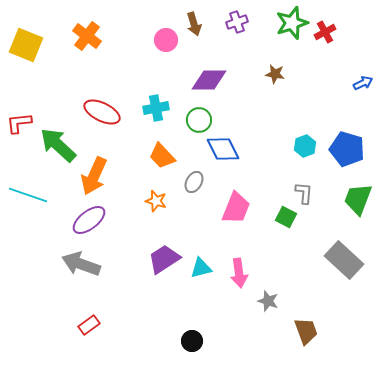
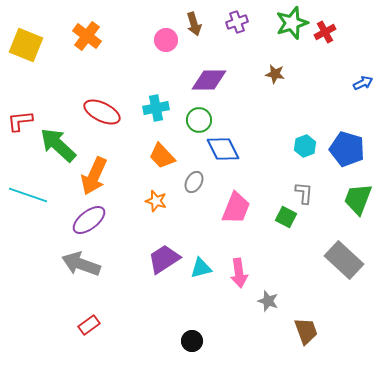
red L-shape: moved 1 px right, 2 px up
